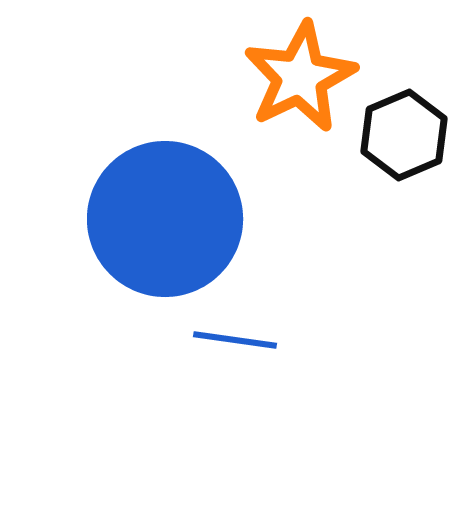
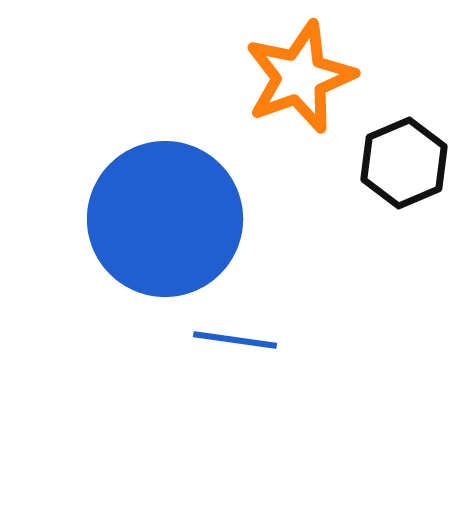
orange star: rotated 6 degrees clockwise
black hexagon: moved 28 px down
